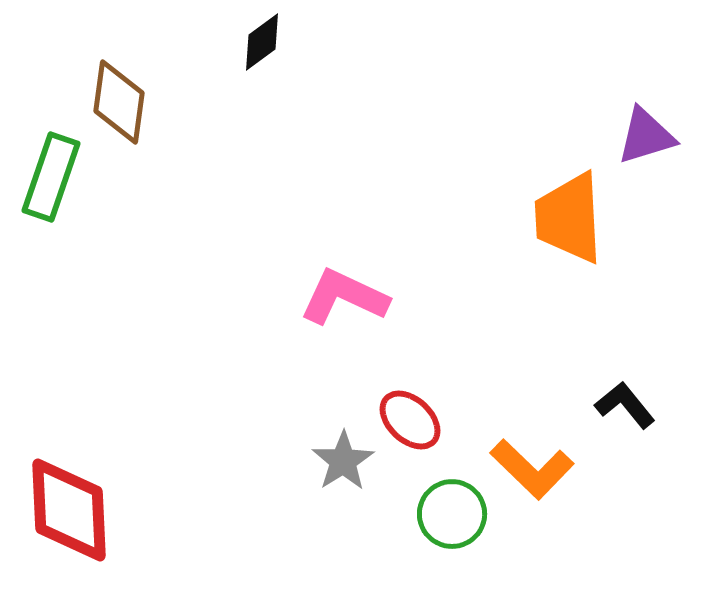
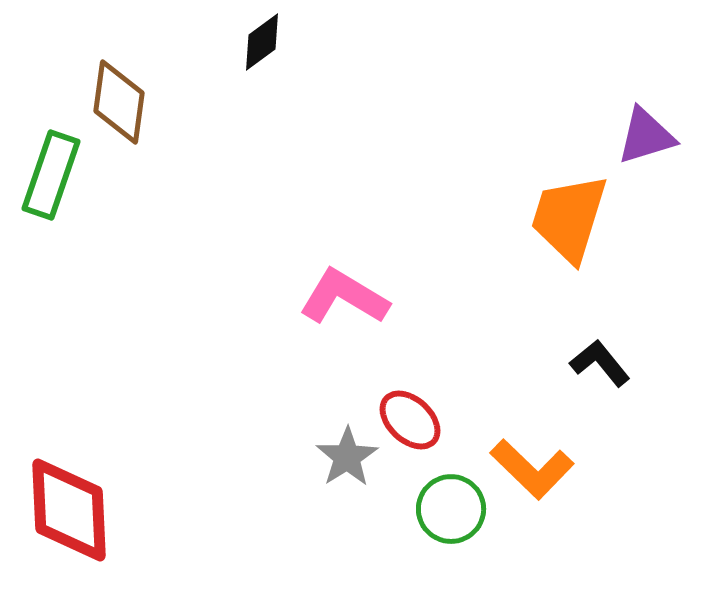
green rectangle: moved 2 px up
orange trapezoid: rotated 20 degrees clockwise
pink L-shape: rotated 6 degrees clockwise
black L-shape: moved 25 px left, 42 px up
gray star: moved 4 px right, 4 px up
green circle: moved 1 px left, 5 px up
